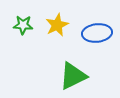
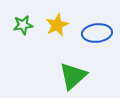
green star: rotated 12 degrees counterclockwise
green triangle: rotated 16 degrees counterclockwise
